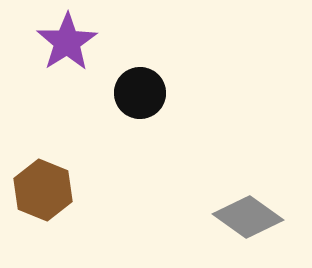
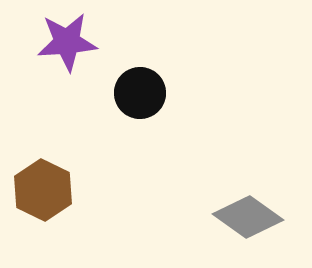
purple star: rotated 28 degrees clockwise
brown hexagon: rotated 4 degrees clockwise
